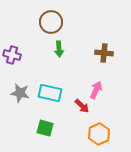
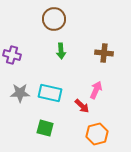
brown circle: moved 3 px right, 3 px up
green arrow: moved 2 px right, 2 px down
gray star: rotated 12 degrees counterclockwise
orange hexagon: moved 2 px left; rotated 10 degrees clockwise
